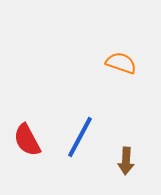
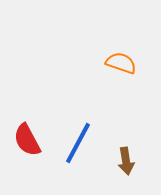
blue line: moved 2 px left, 6 px down
brown arrow: rotated 12 degrees counterclockwise
